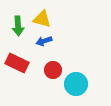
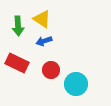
yellow triangle: rotated 18 degrees clockwise
red circle: moved 2 px left
